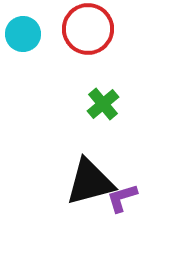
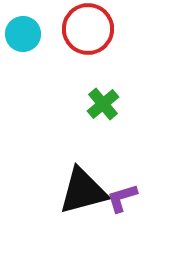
black triangle: moved 7 px left, 9 px down
